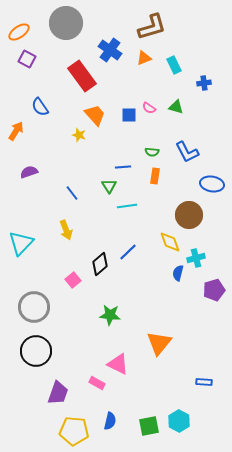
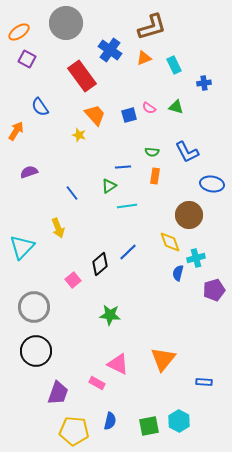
blue square at (129, 115): rotated 14 degrees counterclockwise
green triangle at (109, 186): rotated 28 degrees clockwise
yellow arrow at (66, 230): moved 8 px left, 2 px up
cyan triangle at (21, 243): moved 1 px right, 4 px down
orange triangle at (159, 343): moved 4 px right, 16 px down
